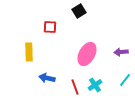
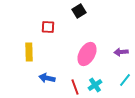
red square: moved 2 px left
